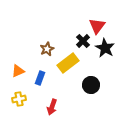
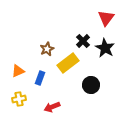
red triangle: moved 9 px right, 8 px up
red arrow: rotated 49 degrees clockwise
